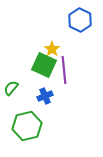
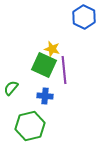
blue hexagon: moved 4 px right, 3 px up
yellow star: rotated 21 degrees counterclockwise
blue cross: rotated 28 degrees clockwise
green hexagon: moved 3 px right
